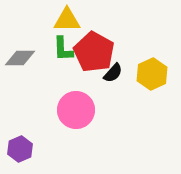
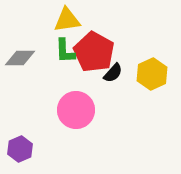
yellow triangle: rotated 8 degrees counterclockwise
green L-shape: moved 2 px right, 2 px down
